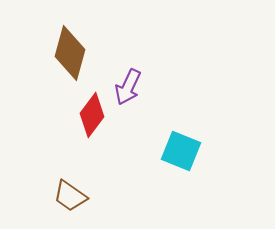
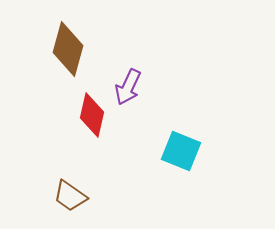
brown diamond: moved 2 px left, 4 px up
red diamond: rotated 24 degrees counterclockwise
